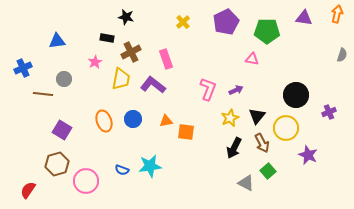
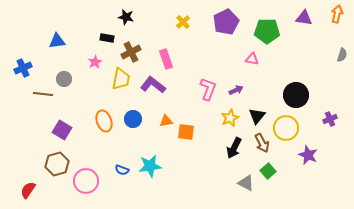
purple cross: moved 1 px right, 7 px down
